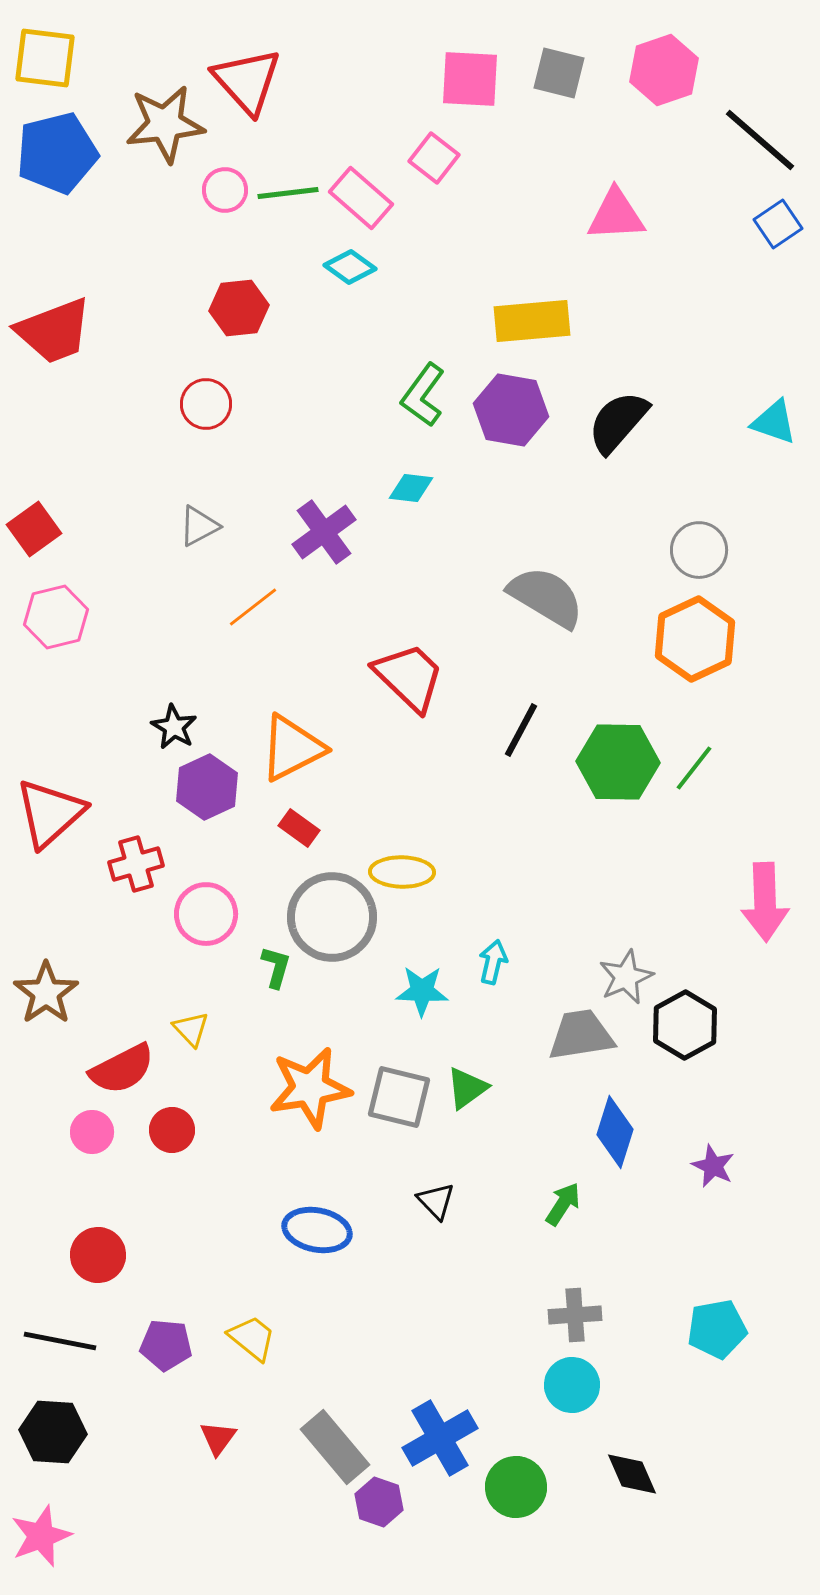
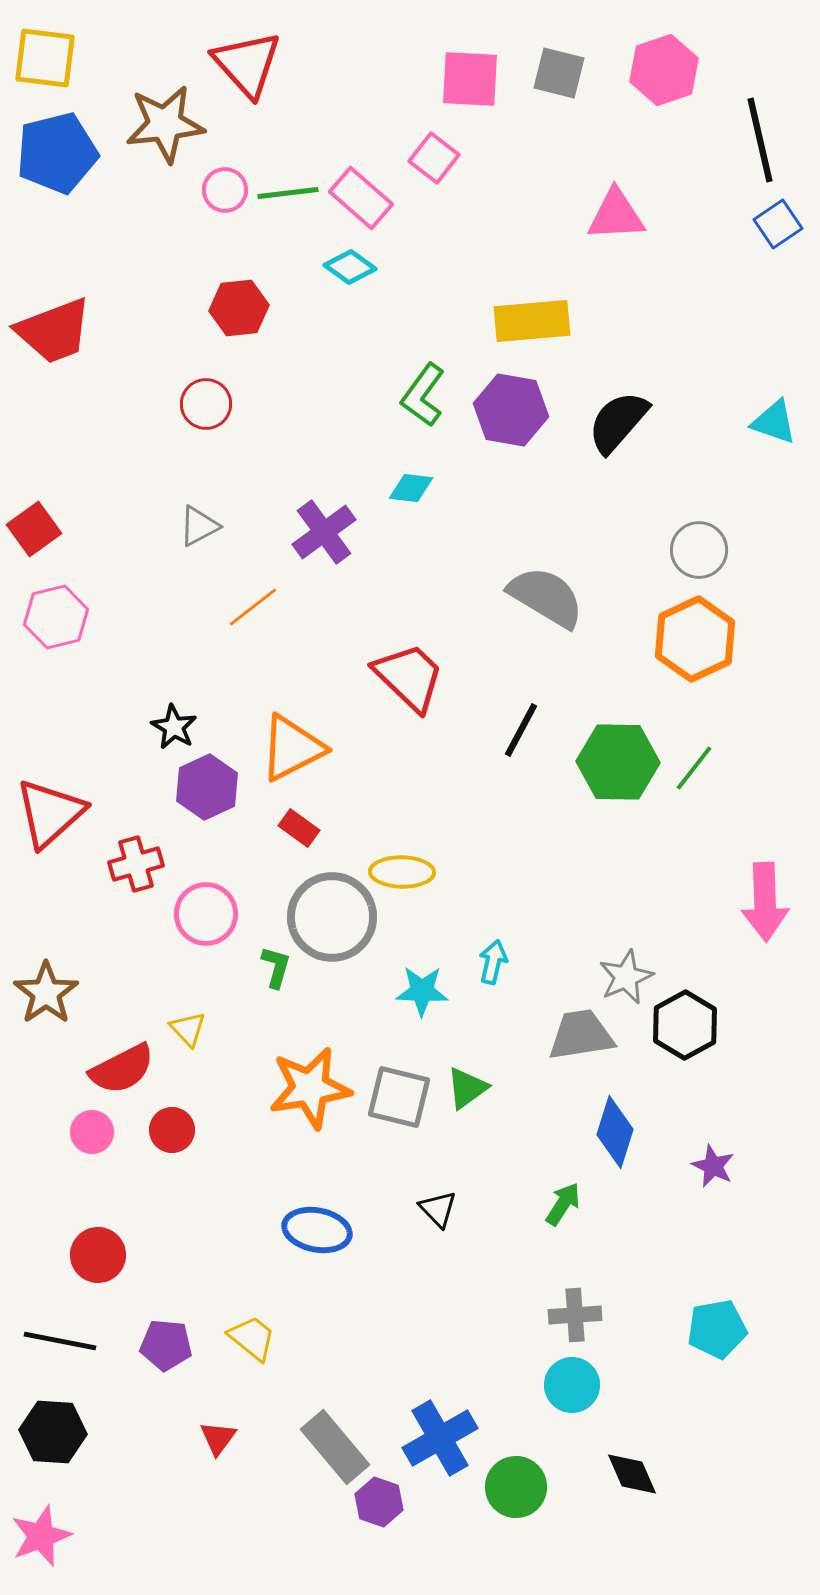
red triangle at (247, 81): moved 17 px up
black line at (760, 140): rotated 36 degrees clockwise
yellow triangle at (191, 1029): moved 3 px left
black triangle at (436, 1201): moved 2 px right, 8 px down
